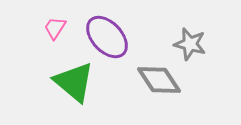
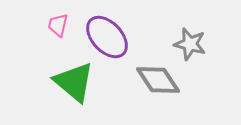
pink trapezoid: moved 3 px right, 3 px up; rotated 20 degrees counterclockwise
gray diamond: moved 1 px left
